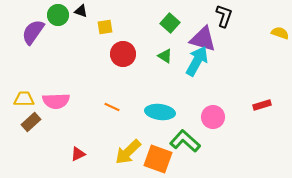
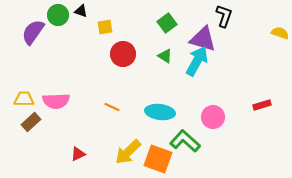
green square: moved 3 px left; rotated 12 degrees clockwise
